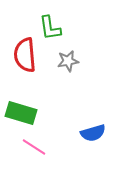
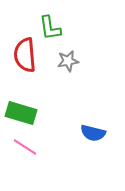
blue semicircle: rotated 30 degrees clockwise
pink line: moved 9 px left
